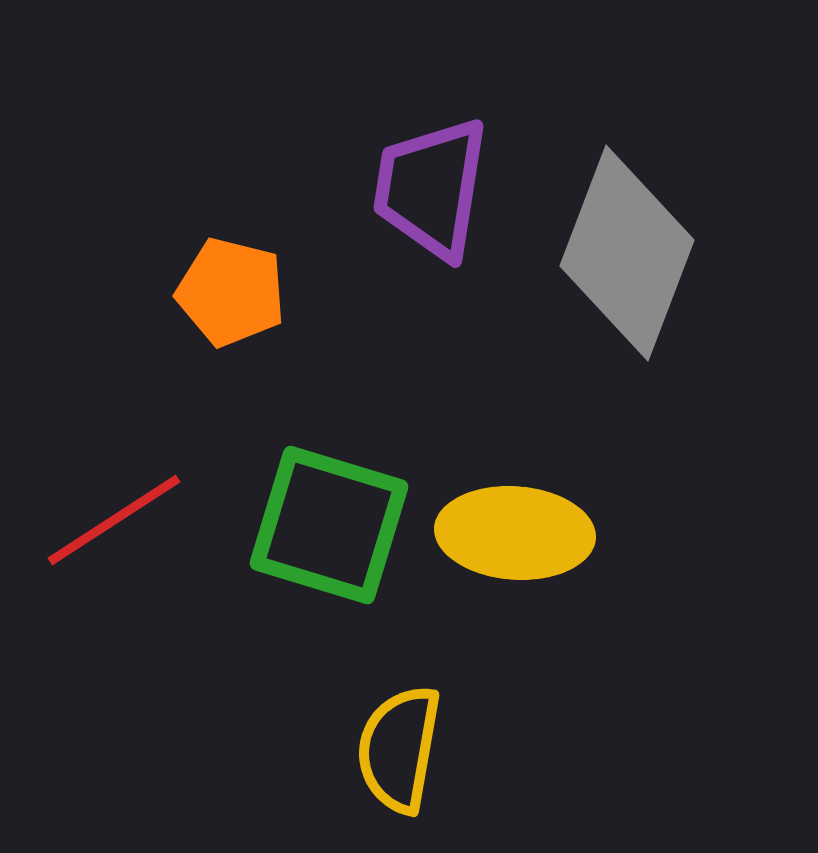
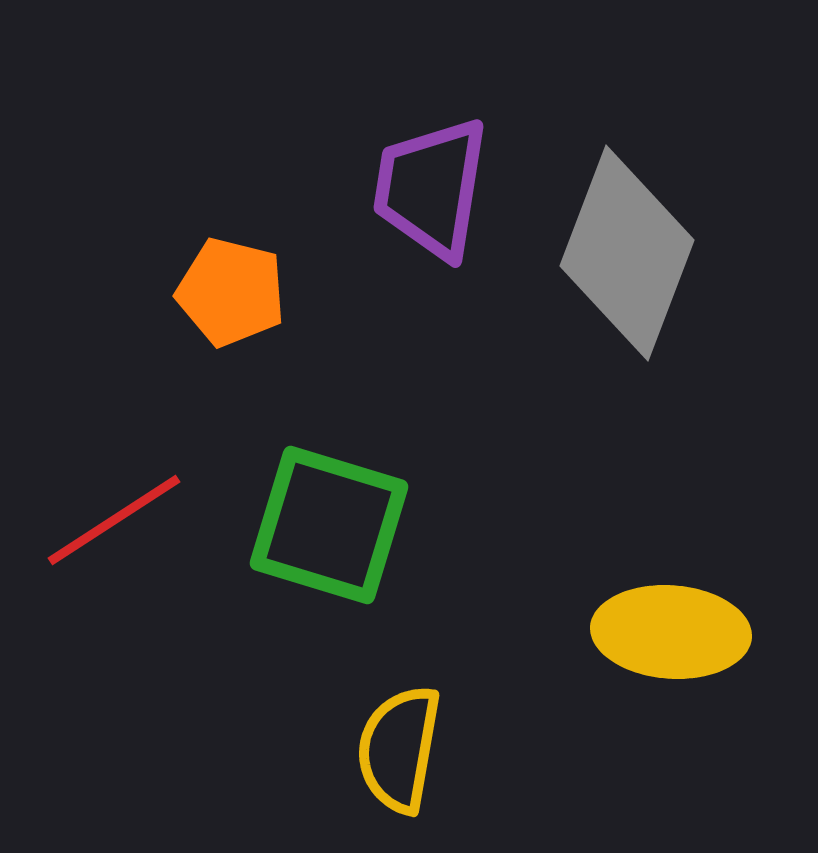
yellow ellipse: moved 156 px right, 99 px down
